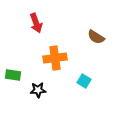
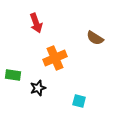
brown semicircle: moved 1 px left, 1 px down
orange cross: rotated 15 degrees counterclockwise
cyan square: moved 5 px left, 20 px down; rotated 16 degrees counterclockwise
black star: moved 2 px up; rotated 14 degrees counterclockwise
